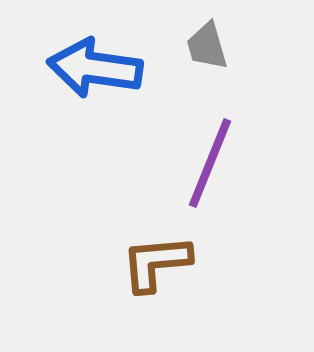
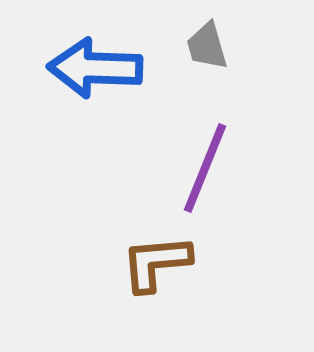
blue arrow: rotated 6 degrees counterclockwise
purple line: moved 5 px left, 5 px down
